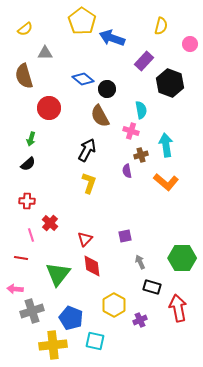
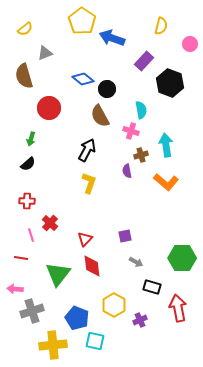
gray triangle at (45, 53): rotated 21 degrees counterclockwise
gray arrow at (140, 262): moved 4 px left; rotated 144 degrees clockwise
blue pentagon at (71, 318): moved 6 px right
